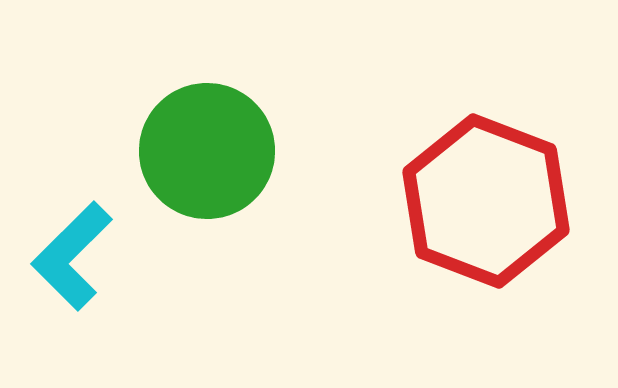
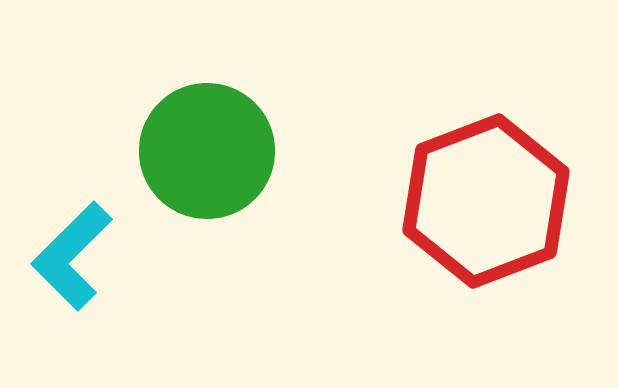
red hexagon: rotated 18 degrees clockwise
